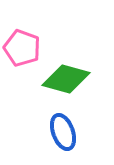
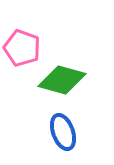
green diamond: moved 4 px left, 1 px down
